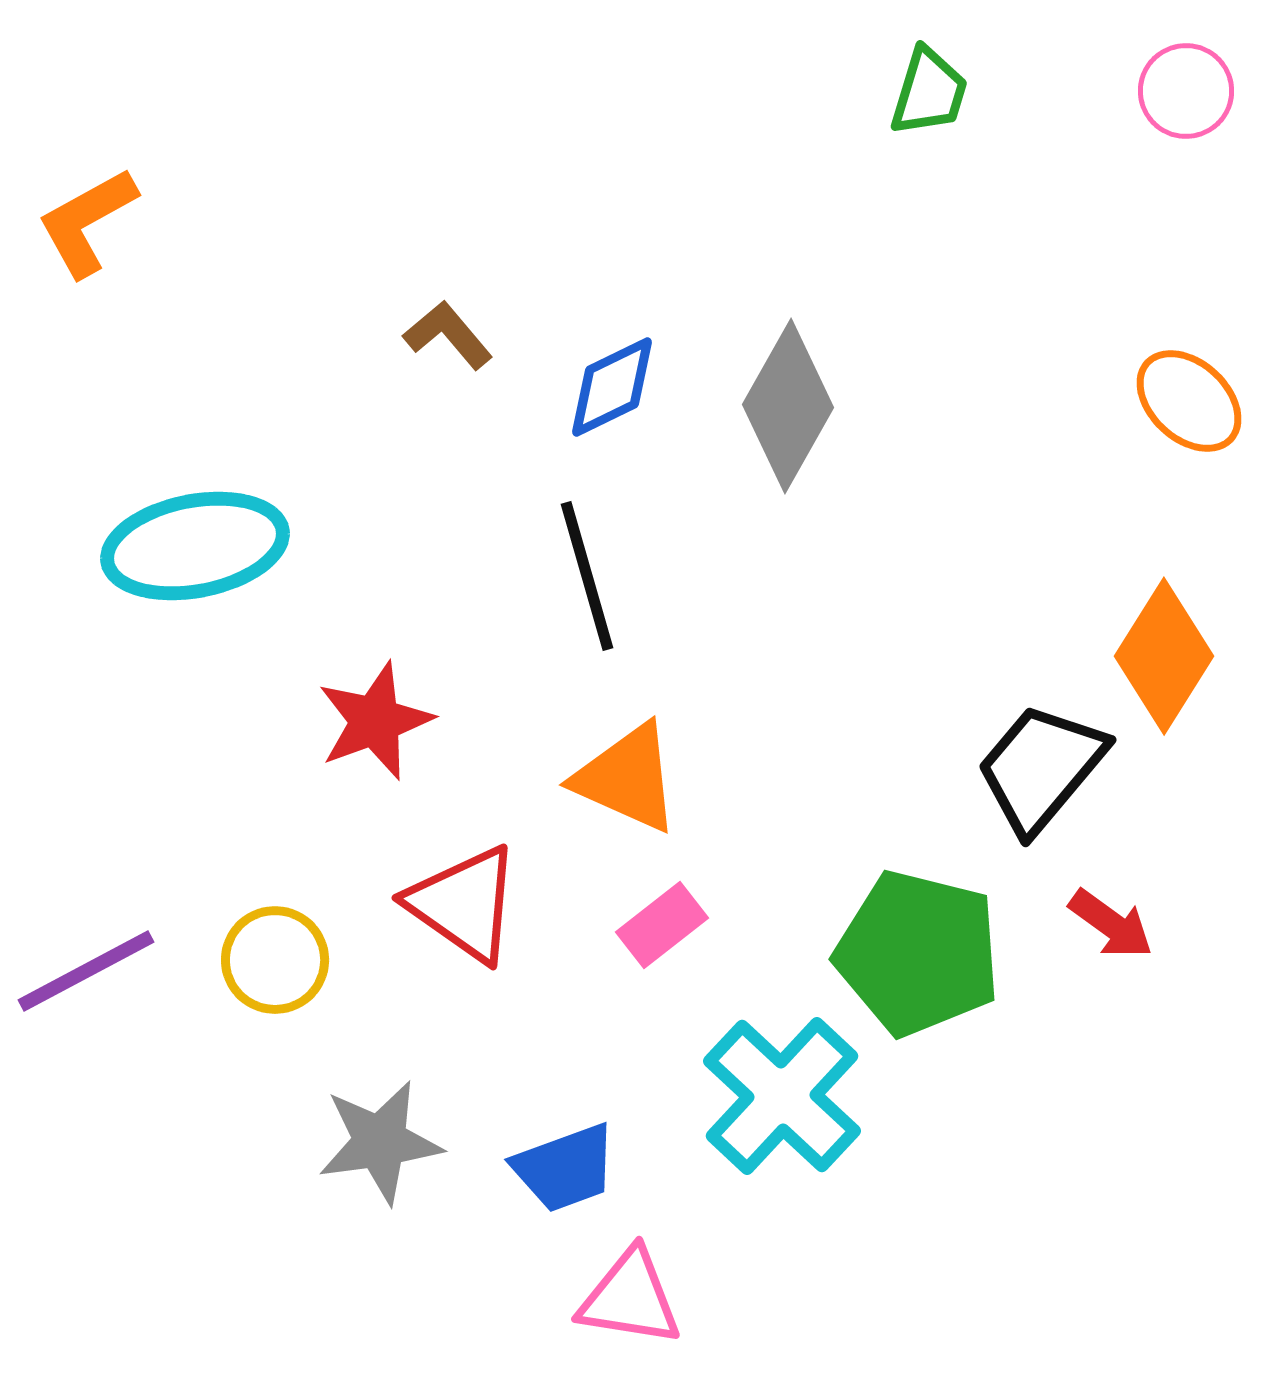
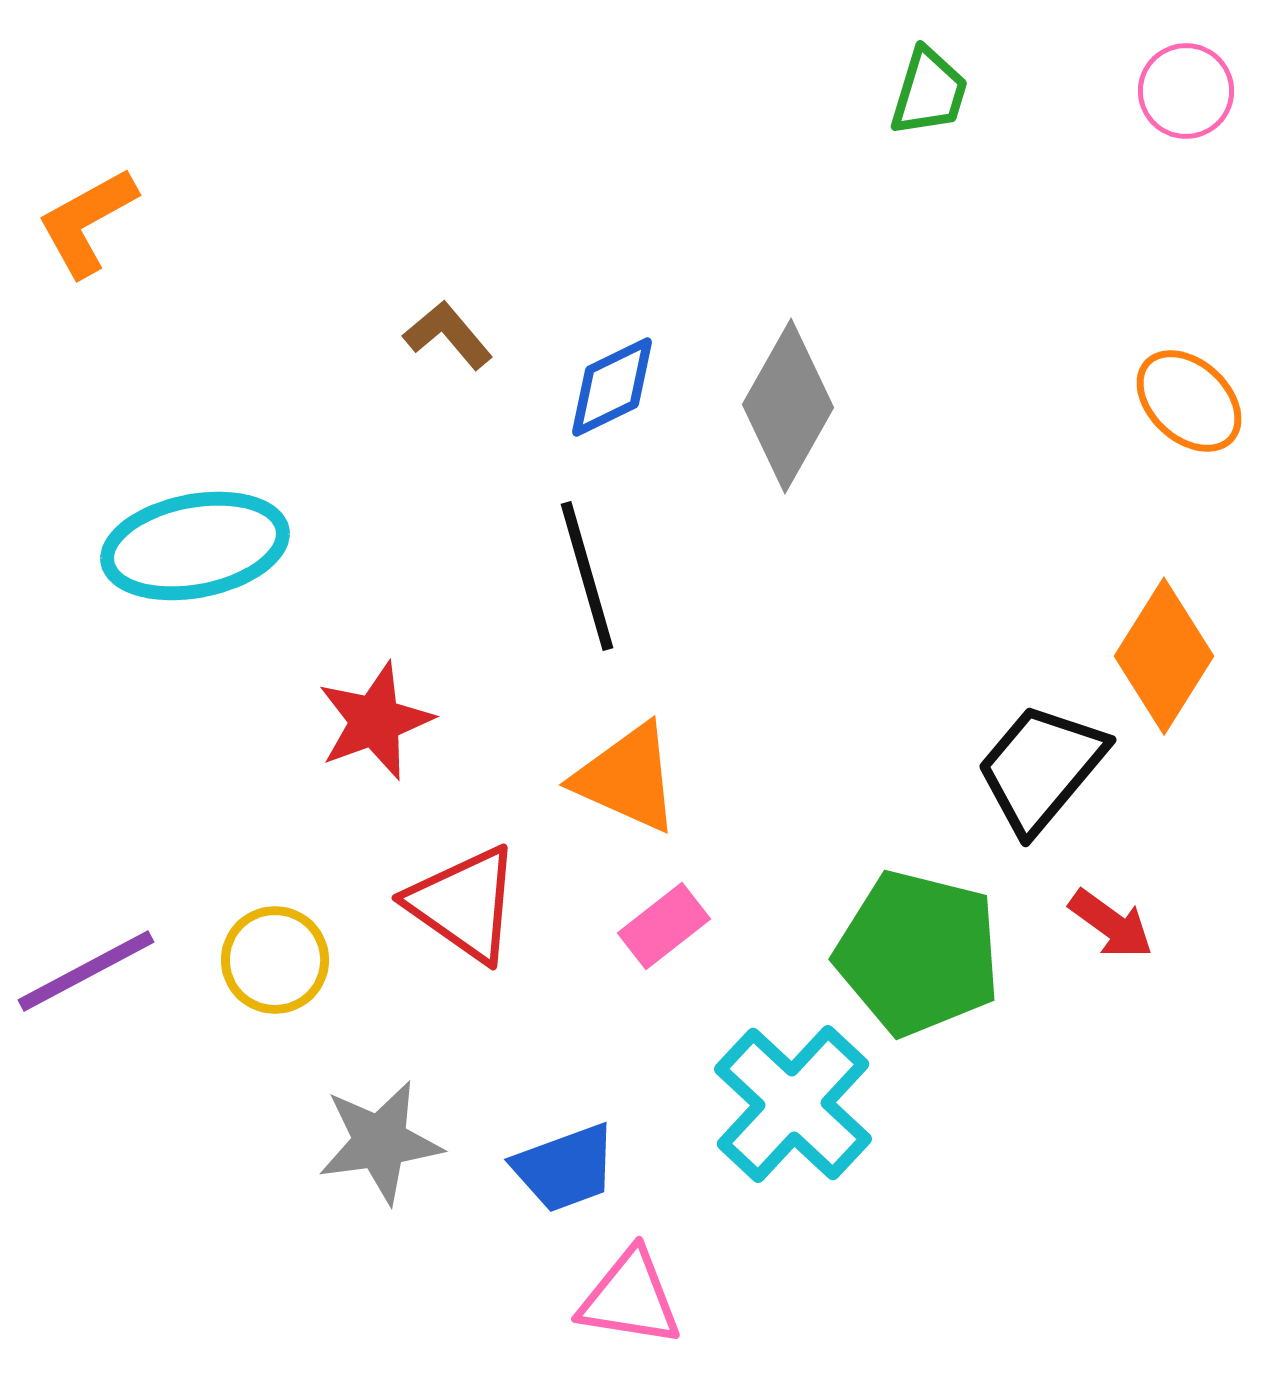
pink rectangle: moved 2 px right, 1 px down
cyan cross: moved 11 px right, 8 px down
